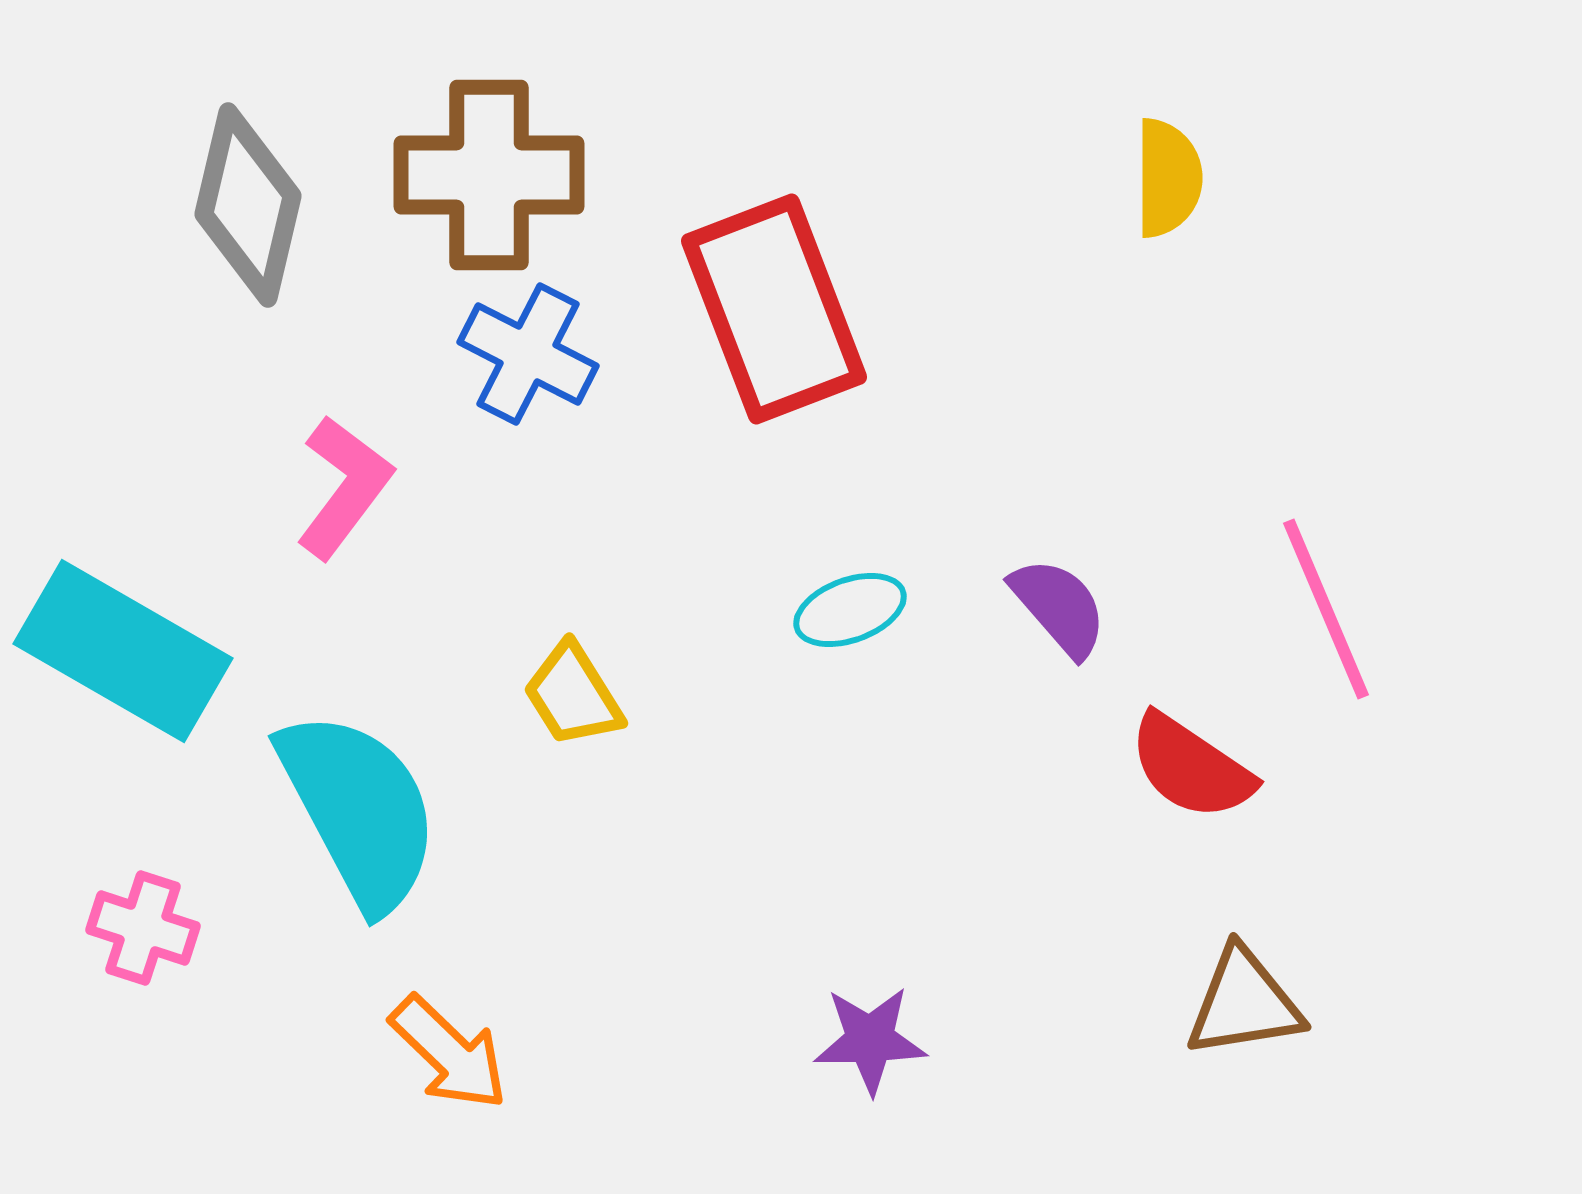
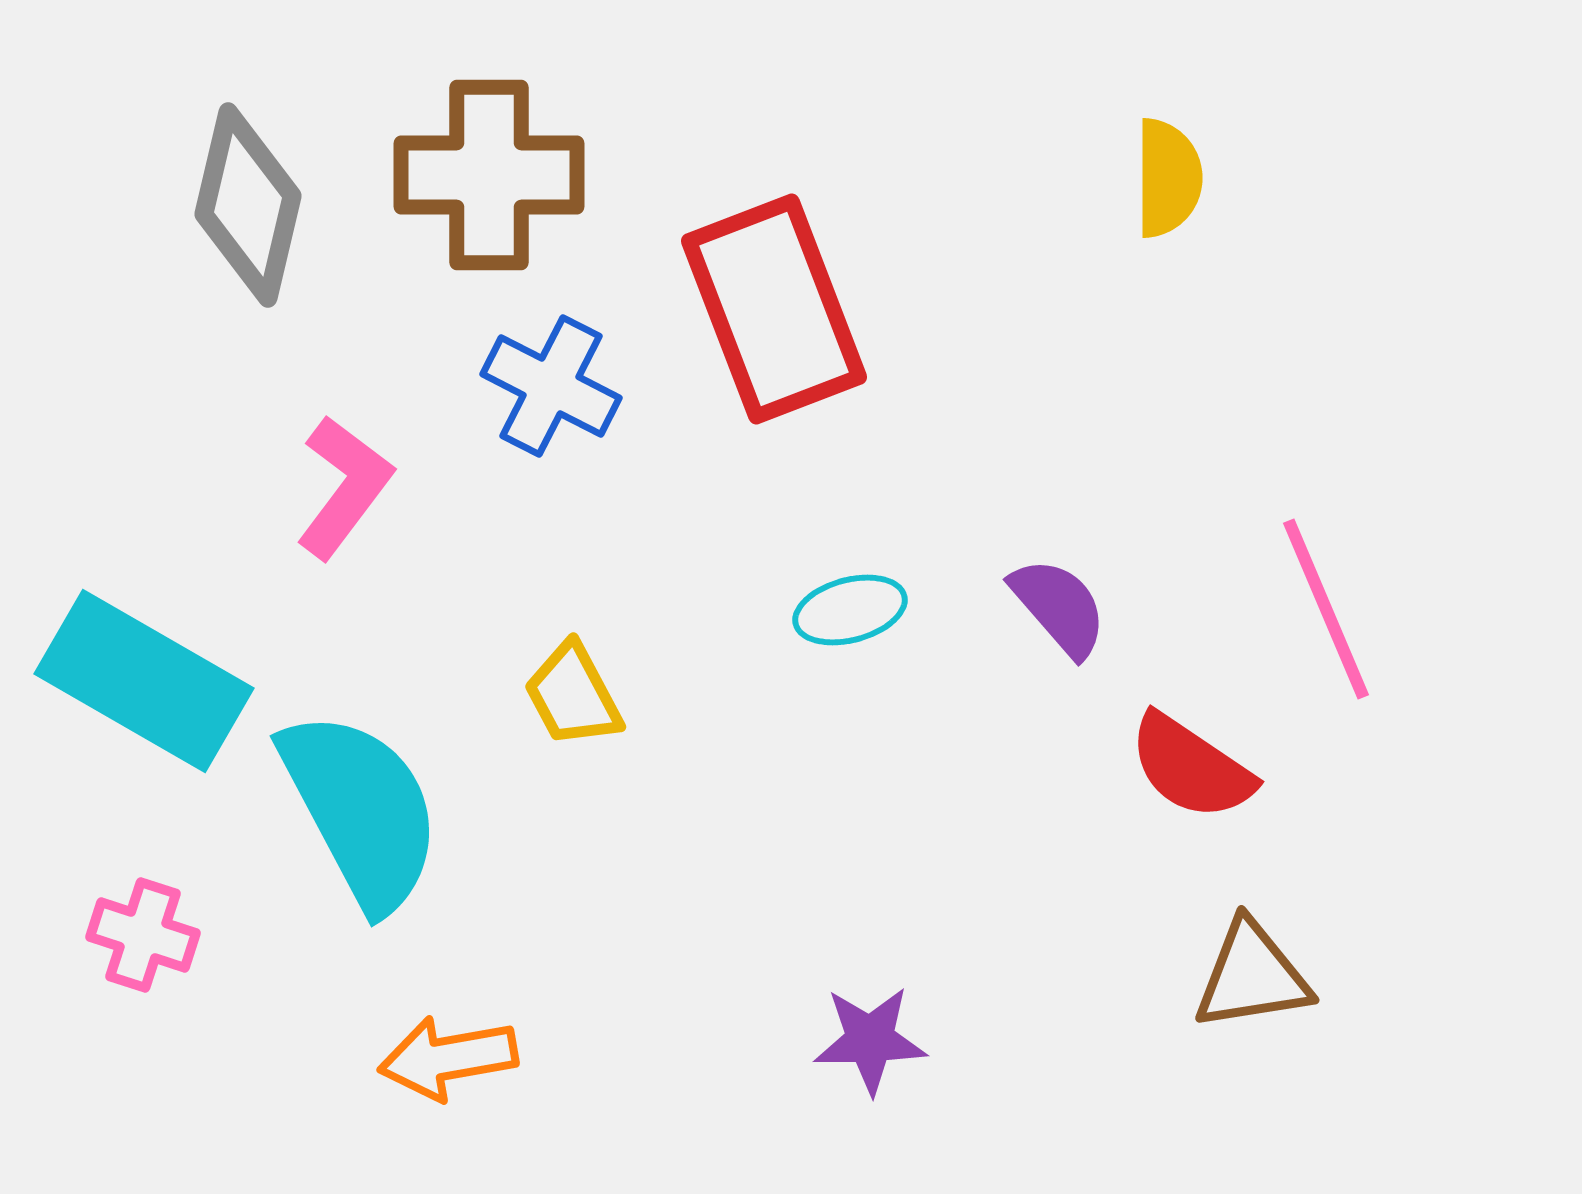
blue cross: moved 23 px right, 32 px down
cyan ellipse: rotated 5 degrees clockwise
cyan rectangle: moved 21 px right, 30 px down
yellow trapezoid: rotated 4 degrees clockwise
cyan semicircle: moved 2 px right
pink cross: moved 7 px down
brown triangle: moved 8 px right, 27 px up
orange arrow: moved 1 px left, 5 px down; rotated 126 degrees clockwise
